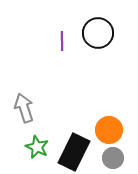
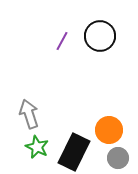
black circle: moved 2 px right, 3 px down
purple line: rotated 30 degrees clockwise
gray arrow: moved 5 px right, 6 px down
gray circle: moved 5 px right
